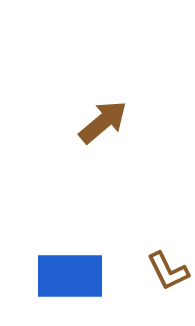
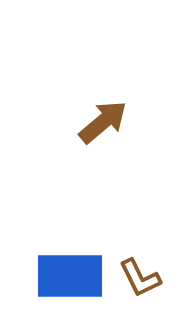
brown L-shape: moved 28 px left, 7 px down
